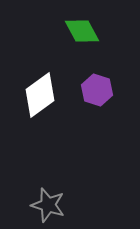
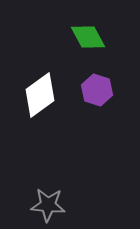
green diamond: moved 6 px right, 6 px down
gray star: rotated 12 degrees counterclockwise
